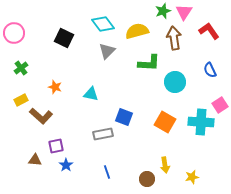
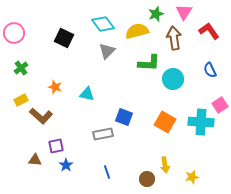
green star: moved 7 px left, 3 px down
cyan circle: moved 2 px left, 3 px up
cyan triangle: moved 4 px left
